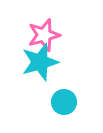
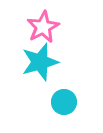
pink star: moved 1 px left, 8 px up; rotated 12 degrees counterclockwise
